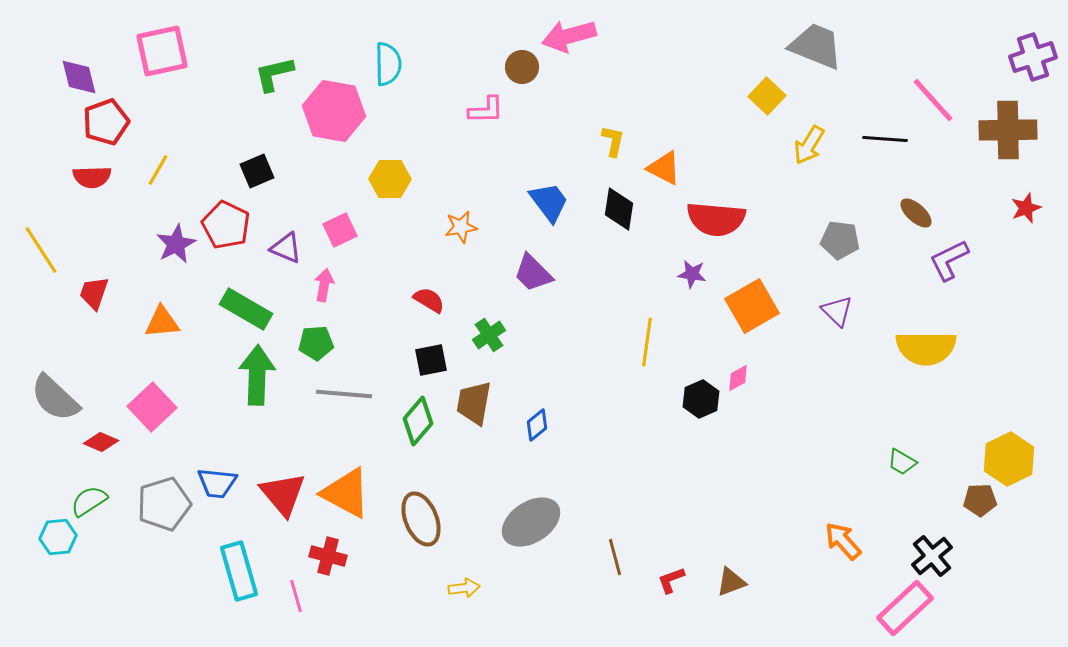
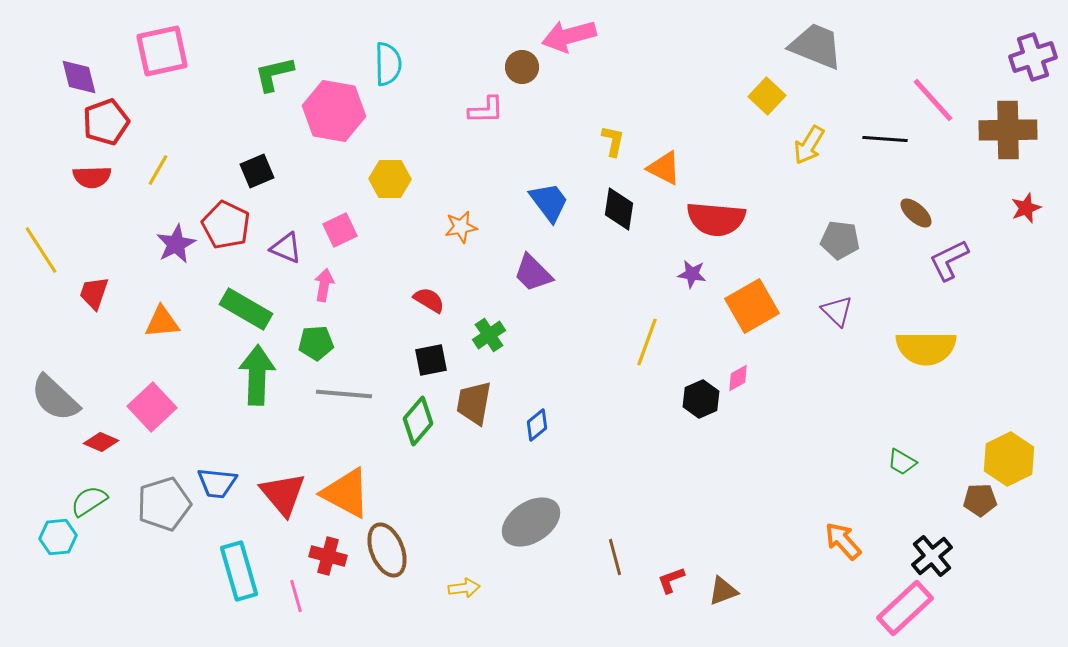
yellow line at (647, 342): rotated 12 degrees clockwise
brown ellipse at (421, 519): moved 34 px left, 31 px down
brown triangle at (731, 582): moved 8 px left, 9 px down
